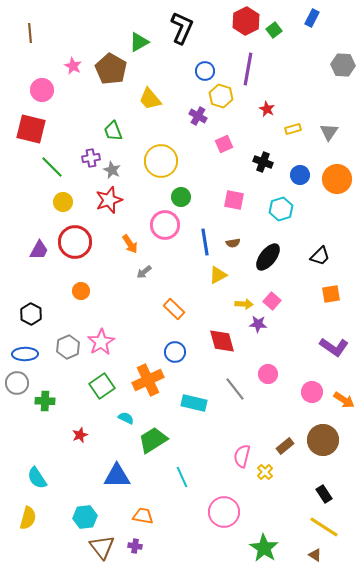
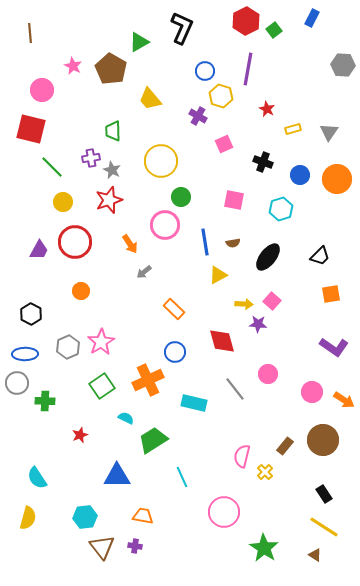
green trapezoid at (113, 131): rotated 20 degrees clockwise
brown rectangle at (285, 446): rotated 12 degrees counterclockwise
